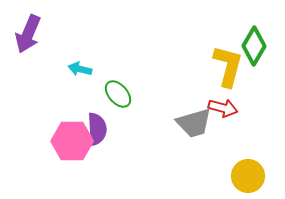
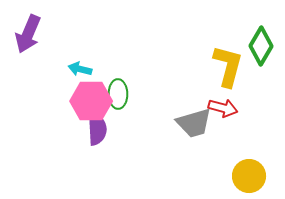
green diamond: moved 7 px right
green ellipse: rotated 40 degrees clockwise
pink hexagon: moved 19 px right, 40 px up
yellow circle: moved 1 px right
